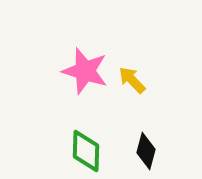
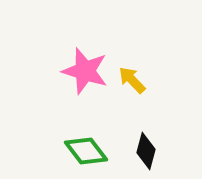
green diamond: rotated 39 degrees counterclockwise
